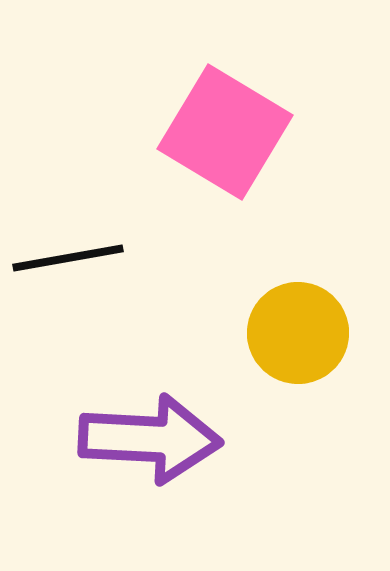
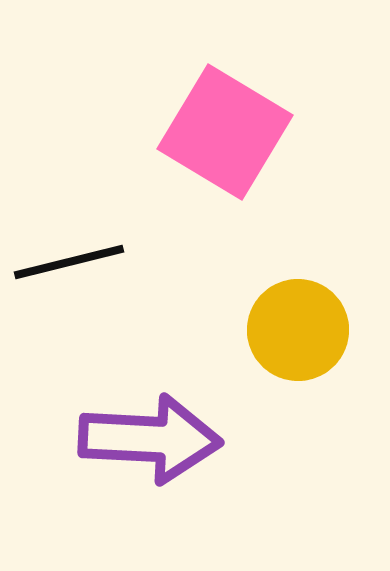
black line: moved 1 px right, 4 px down; rotated 4 degrees counterclockwise
yellow circle: moved 3 px up
